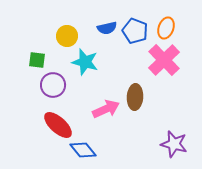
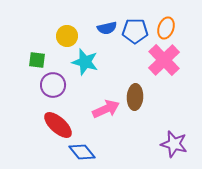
blue pentagon: rotated 20 degrees counterclockwise
blue diamond: moved 1 px left, 2 px down
